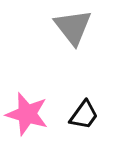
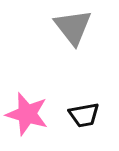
black trapezoid: rotated 44 degrees clockwise
